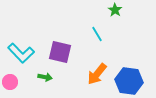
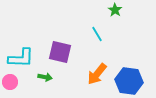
cyan L-shape: moved 5 px down; rotated 44 degrees counterclockwise
